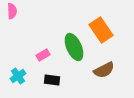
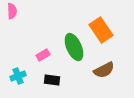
cyan cross: rotated 14 degrees clockwise
